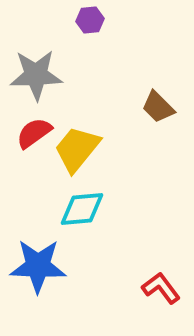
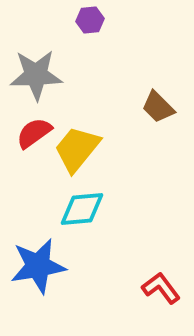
blue star: rotated 12 degrees counterclockwise
